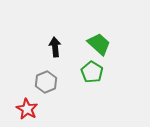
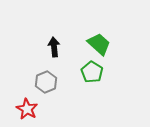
black arrow: moved 1 px left
